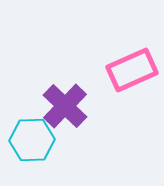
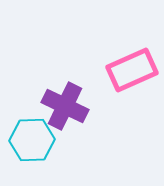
purple cross: rotated 18 degrees counterclockwise
